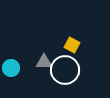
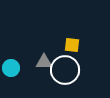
yellow square: rotated 21 degrees counterclockwise
